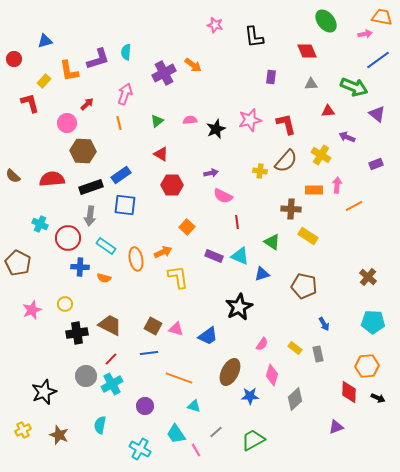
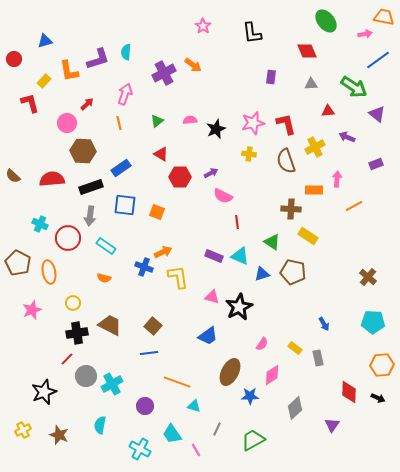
orange trapezoid at (382, 17): moved 2 px right
pink star at (215, 25): moved 12 px left, 1 px down; rotated 21 degrees clockwise
black L-shape at (254, 37): moved 2 px left, 4 px up
green arrow at (354, 87): rotated 12 degrees clockwise
pink star at (250, 120): moved 3 px right, 3 px down
yellow cross at (321, 155): moved 6 px left, 8 px up; rotated 30 degrees clockwise
brown semicircle at (286, 161): rotated 120 degrees clockwise
yellow cross at (260, 171): moved 11 px left, 17 px up
purple arrow at (211, 173): rotated 16 degrees counterclockwise
blue rectangle at (121, 175): moved 7 px up
red hexagon at (172, 185): moved 8 px right, 8 px up
pink arrow at (337, 185): moved 6 px up
orange square at (187, 227): moved 30 px left, 15 px up; rotated 21 degrees counterclockwise
orange ellipse at (136, 259): moved 87 px left, 13 px down
blue cross at (80, 267): moved 64 px right; rotated 18 degrees clockwise
brown pentagon at (304, 286): moved 11 px left, 14 px up
yellow circle at (65, 304): moved 8 px right, 1 px up
brown square at (153, 326): rotated 12 degrees clockwise
pink triangle at (176, 329): moved 36 px right, 32 px up
gray rectangle at (318, 354): moved 4 px down
red line at (111, 359): moved 44 px left
orange hexagon at (367, 366): moved 15 px right, 1 px up
pink diamond at (272, 375): rotated 40 degrees clockwise
orange line at (179, 378): moved 2 px left, 4 px down
gray diamond at (295, 399): moved 9 px down
purple triangle at (336, 427): moved 4 px left, 2 px up; rotated 35 degrees counterclockwise
gray line at (216, 432): moved 1 px right, 3 px up; rotated 24 degrees counterclockwise
cyan trapezoid at (176, 434): moved 4 px left
